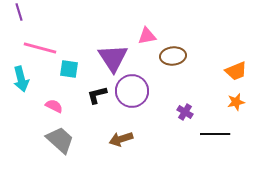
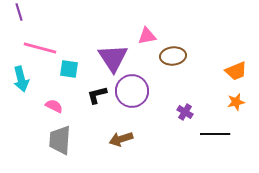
gray trapezoid: rotated 128 degrees counterclockwise
